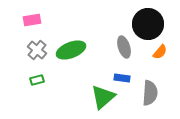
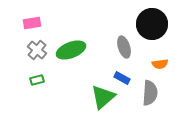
pink rectangle: moved 3 px down
black circle: moved 4 px right
orange semicircle: moved 12 px down; rotated 42 degrees clockwise
blue rectangle: rotated 21 degrees clockwise
